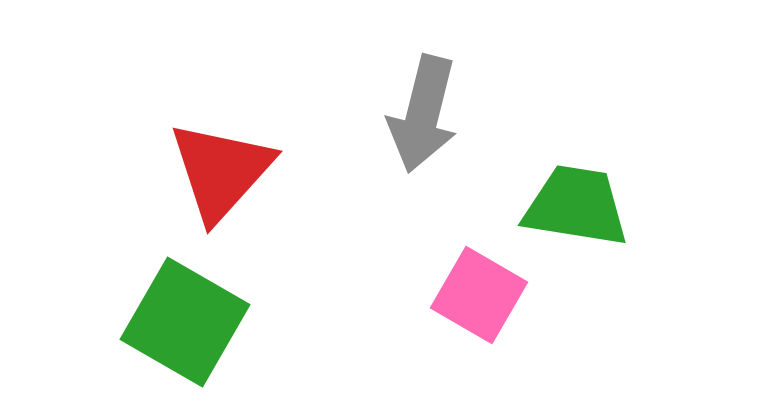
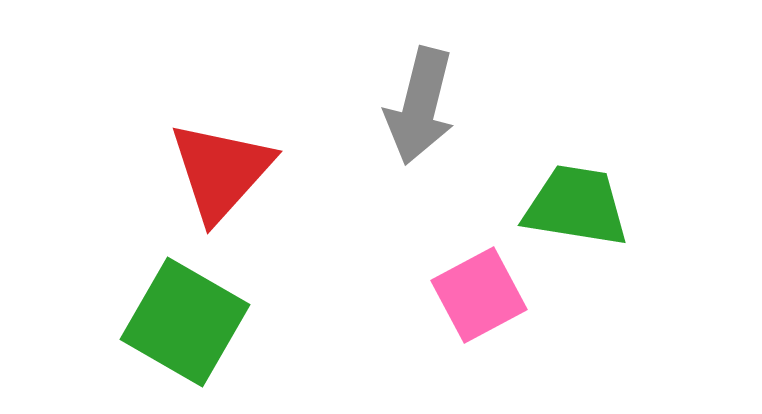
gray arrow: moved 3 px left, 8 px up
pink square: rotated 32 degrees clockwise
